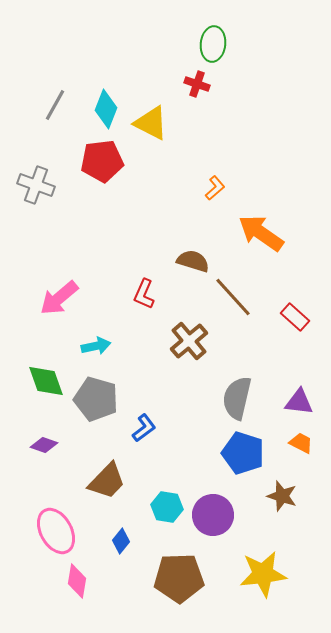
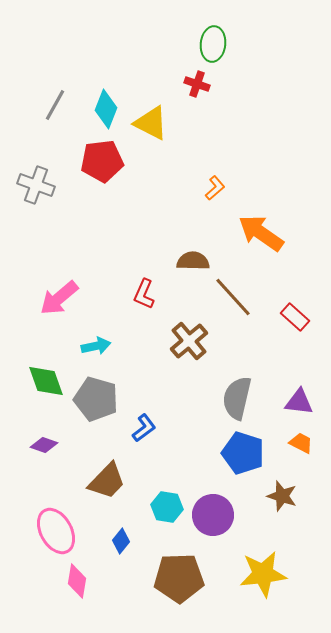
brown semicircle: rotated 16 degrees counterclockwise
